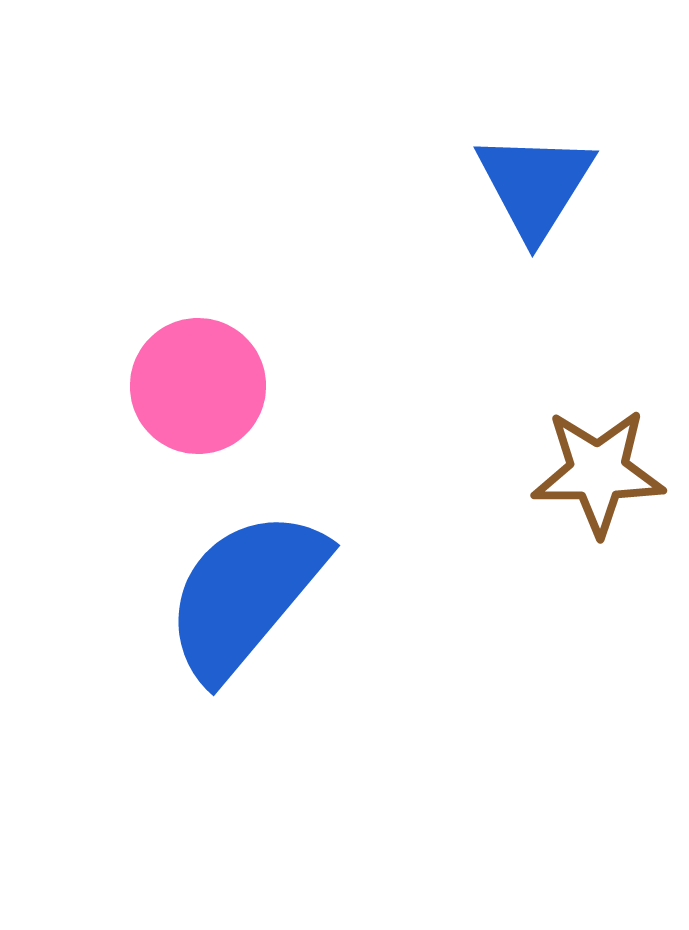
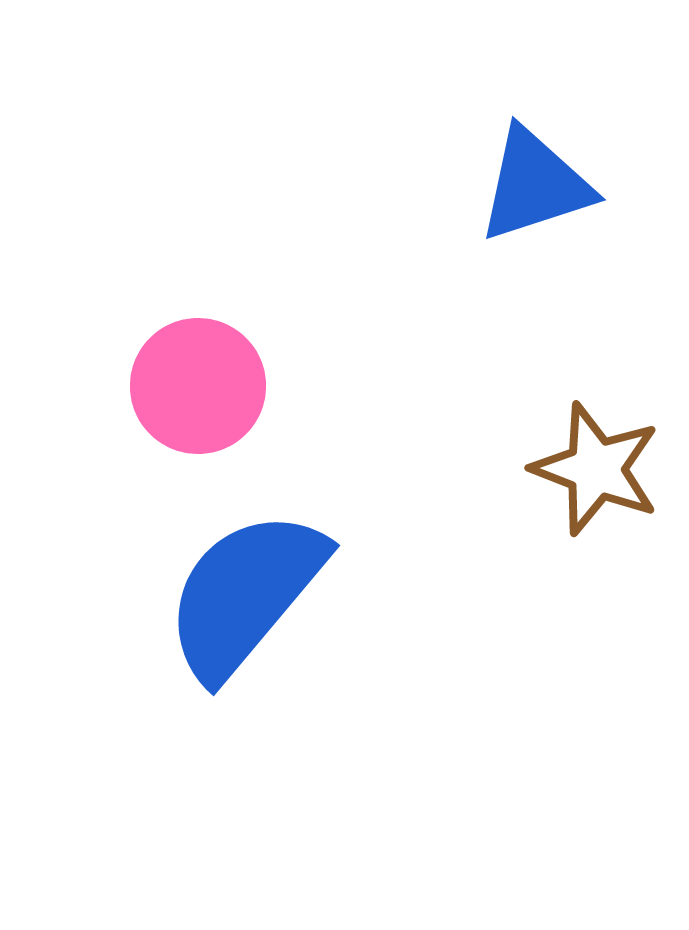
blue triangle: rotated 40 degrees clockwise
brown star: moved 2 px left, 3 px up; rotated 21 degrees clockwise
